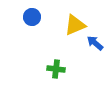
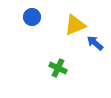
green cross: moved 2 px right, 1 px up; rotated 18 degrees clockwise
